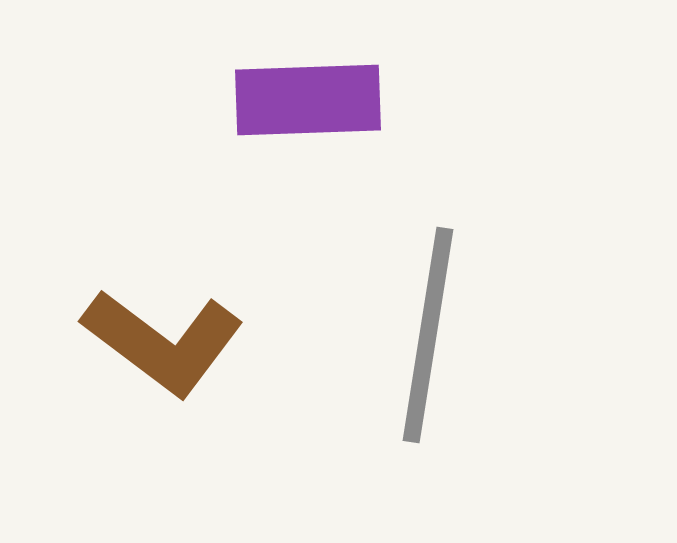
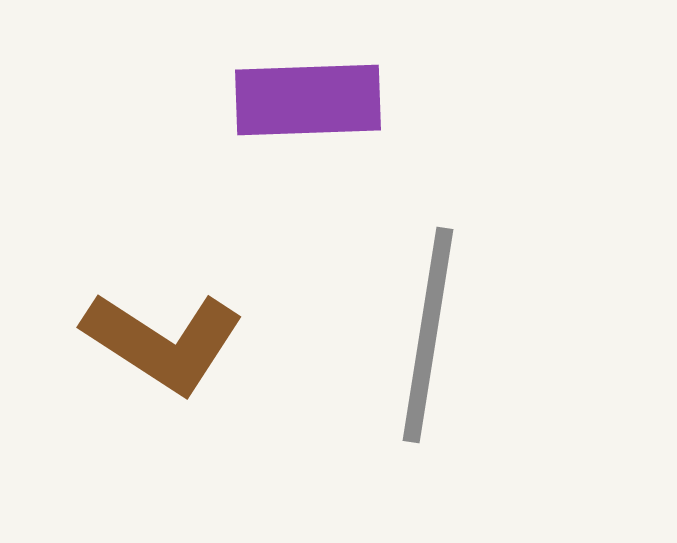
brown L-shape: rotated 4 degrees counterclockwise
